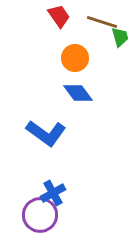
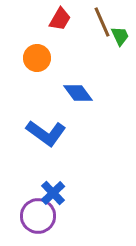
red trapezoid: moved 1 px right, 3 px down; rotated 65 degrees clockwise
brown line: rotated 48 degrees clockwise
green trapezoid: moved 1 px up; rotated 10 degrees counterclockwise
orange circle: moved 38 px left
blue cross: rotated 15 degrees counterclockwise
purple circle: moved 2 px left, 1 px down
